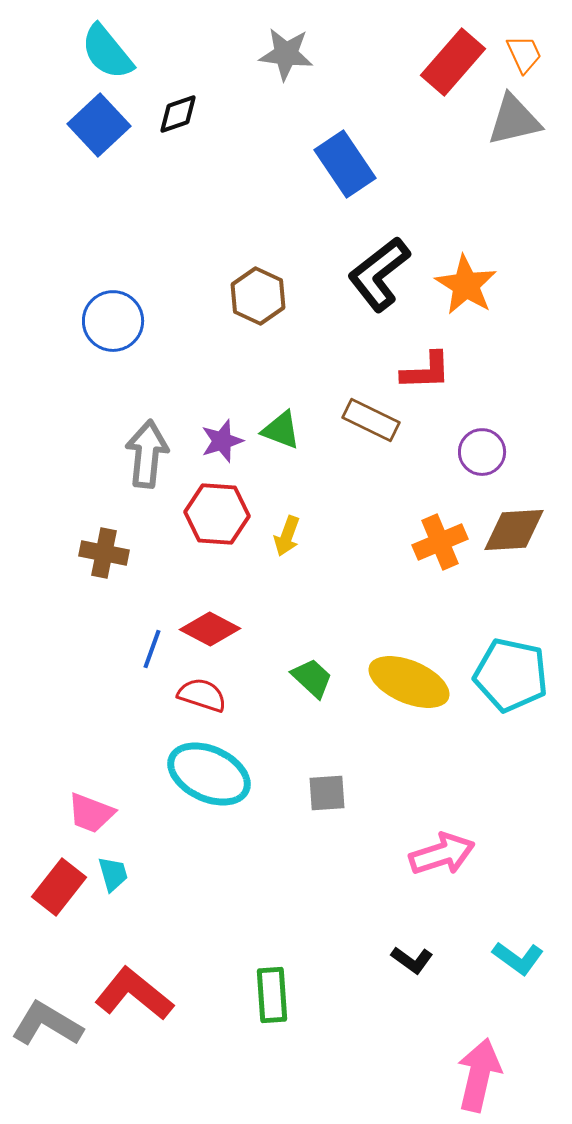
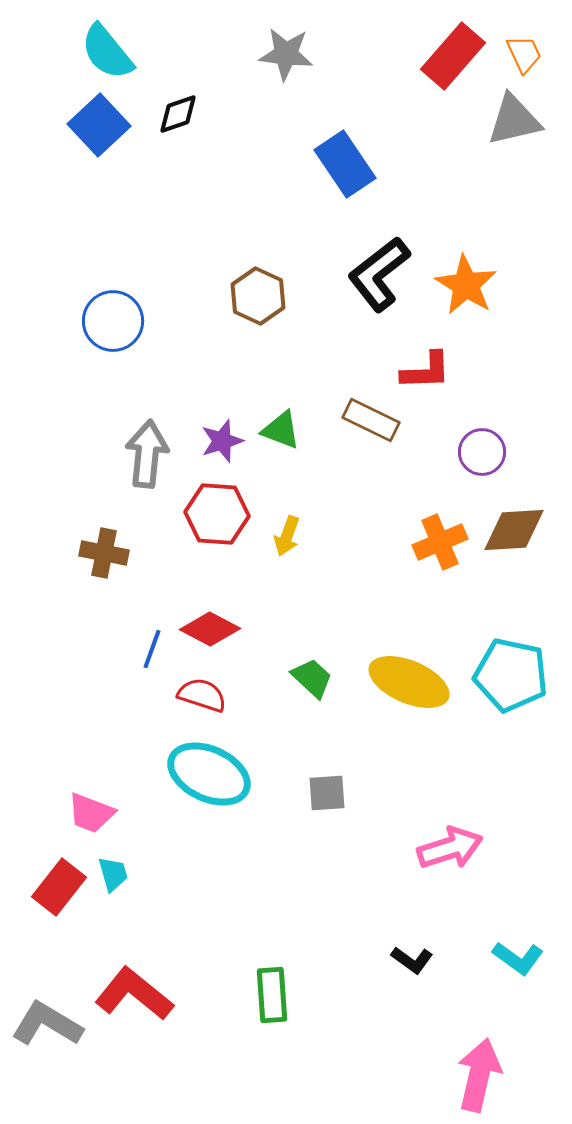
red rectangle at (453, 62): moved 6 px up
pink arrow at (442, 854): moved 8 px right, 6 px up
